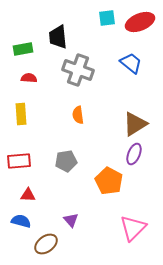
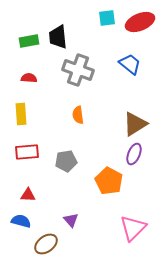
green rectangle: moved 6 px right, 8 px up
blue trapezoid: moved 1 px left, 1 px down
red rectangle: moved 8 px right, 9 px up
